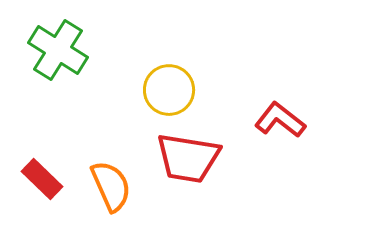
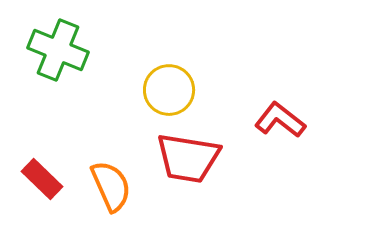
green cross: rotated 10 degrees counterclockwise
